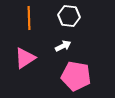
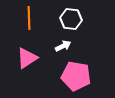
white hexagon: moved 2 px right, 3 px down
pink triangle: moved 2 px right
